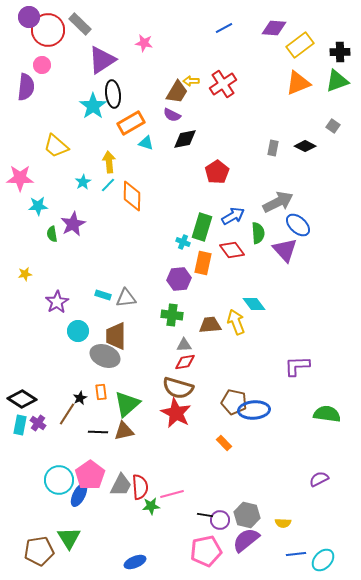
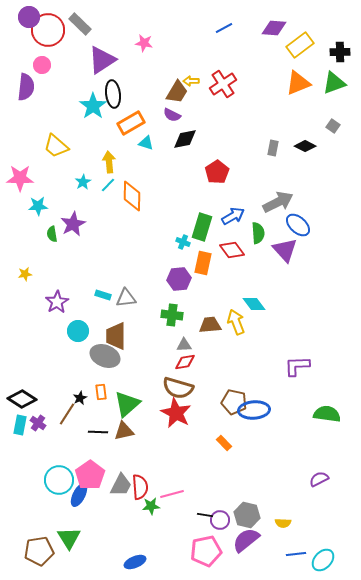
green triangle at (337, 81): moved 3 px left, 2 px down
